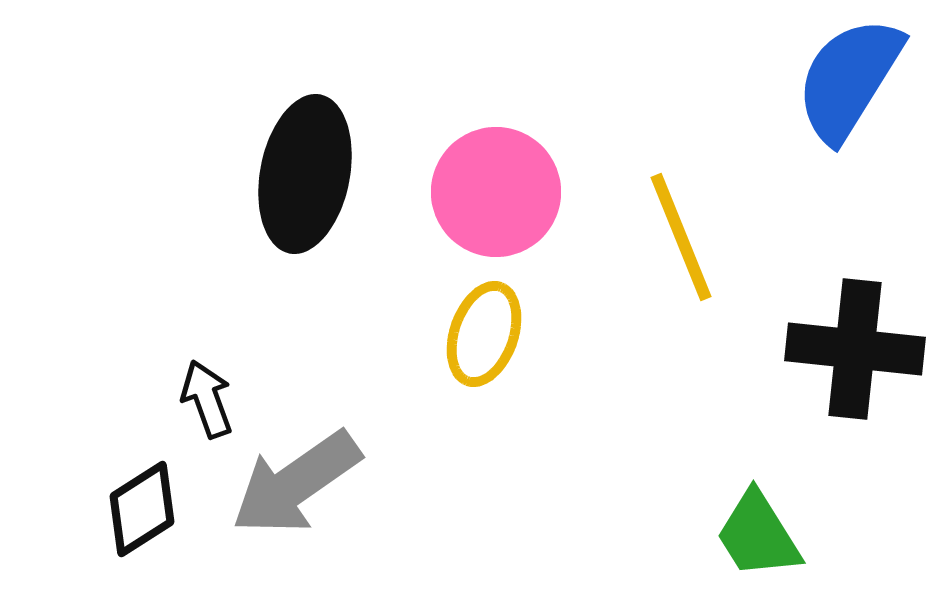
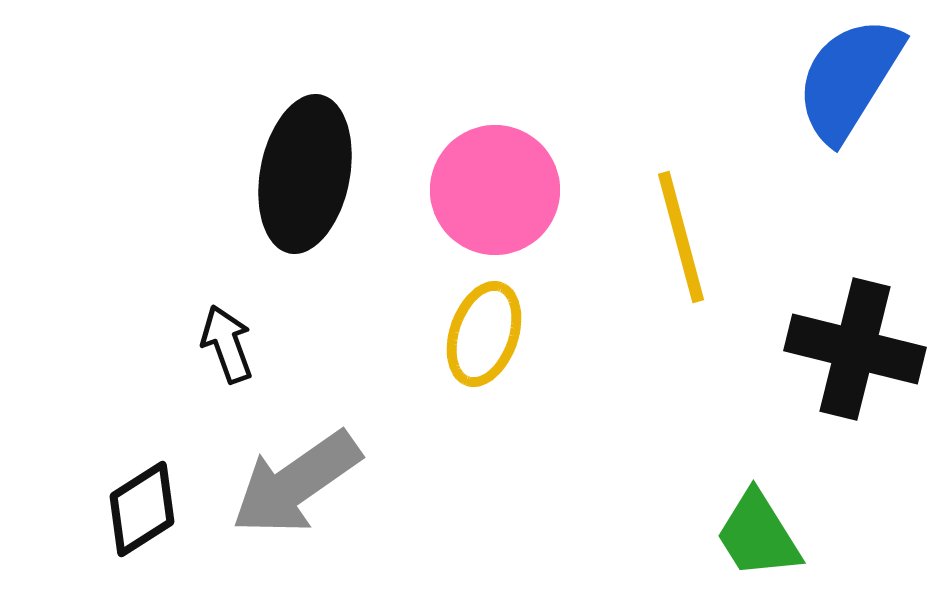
pink circle: moved 1 px left, 2 px up
yellow line: rotated 7 degrees clockwise
black cross: rotated 8 degrees clockwise
black arrow: moved 20 px right, 55 px up
